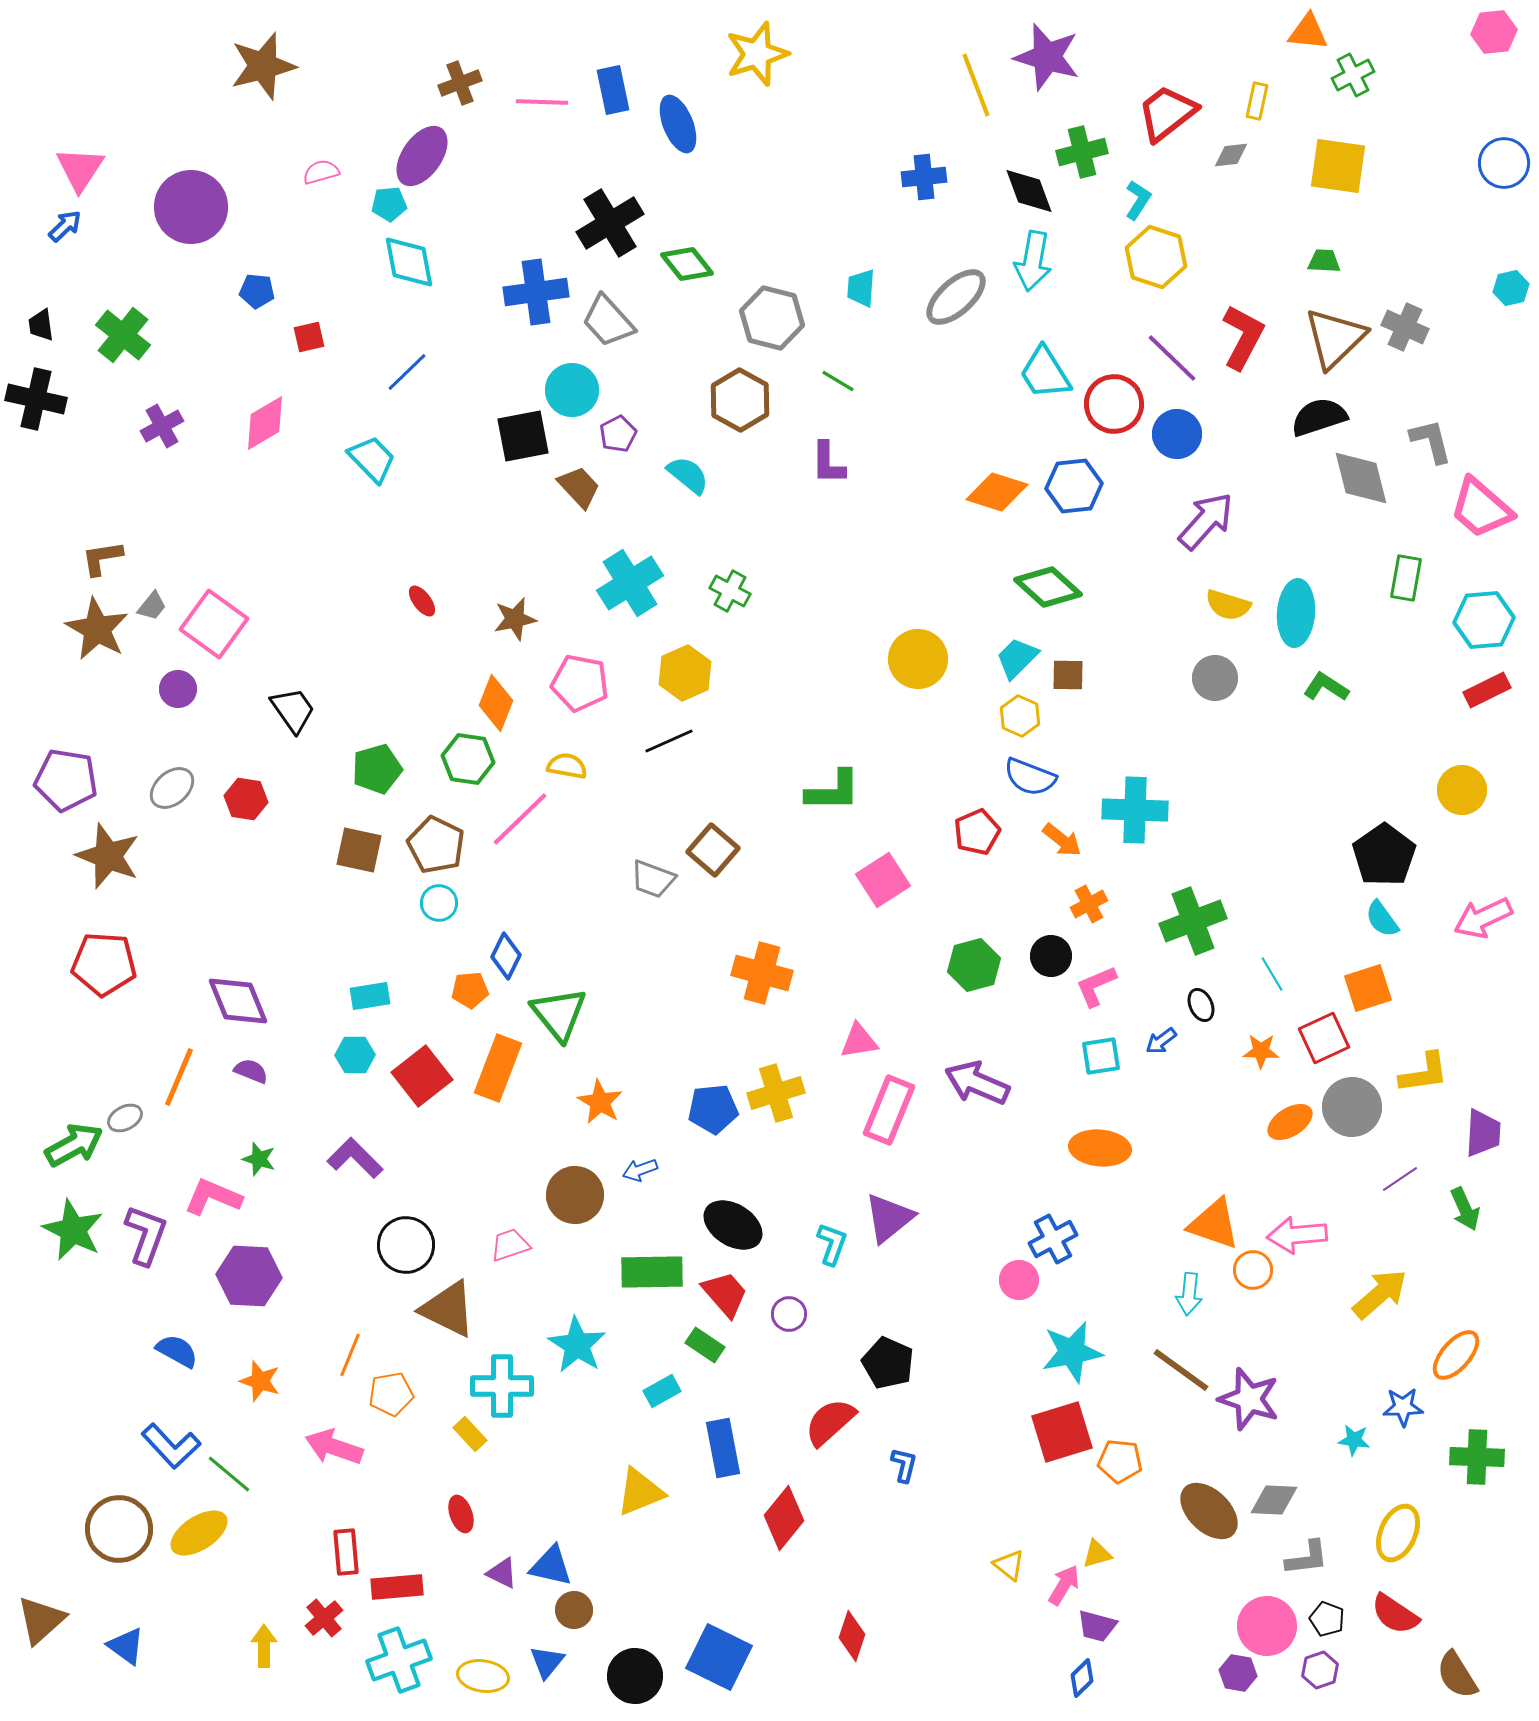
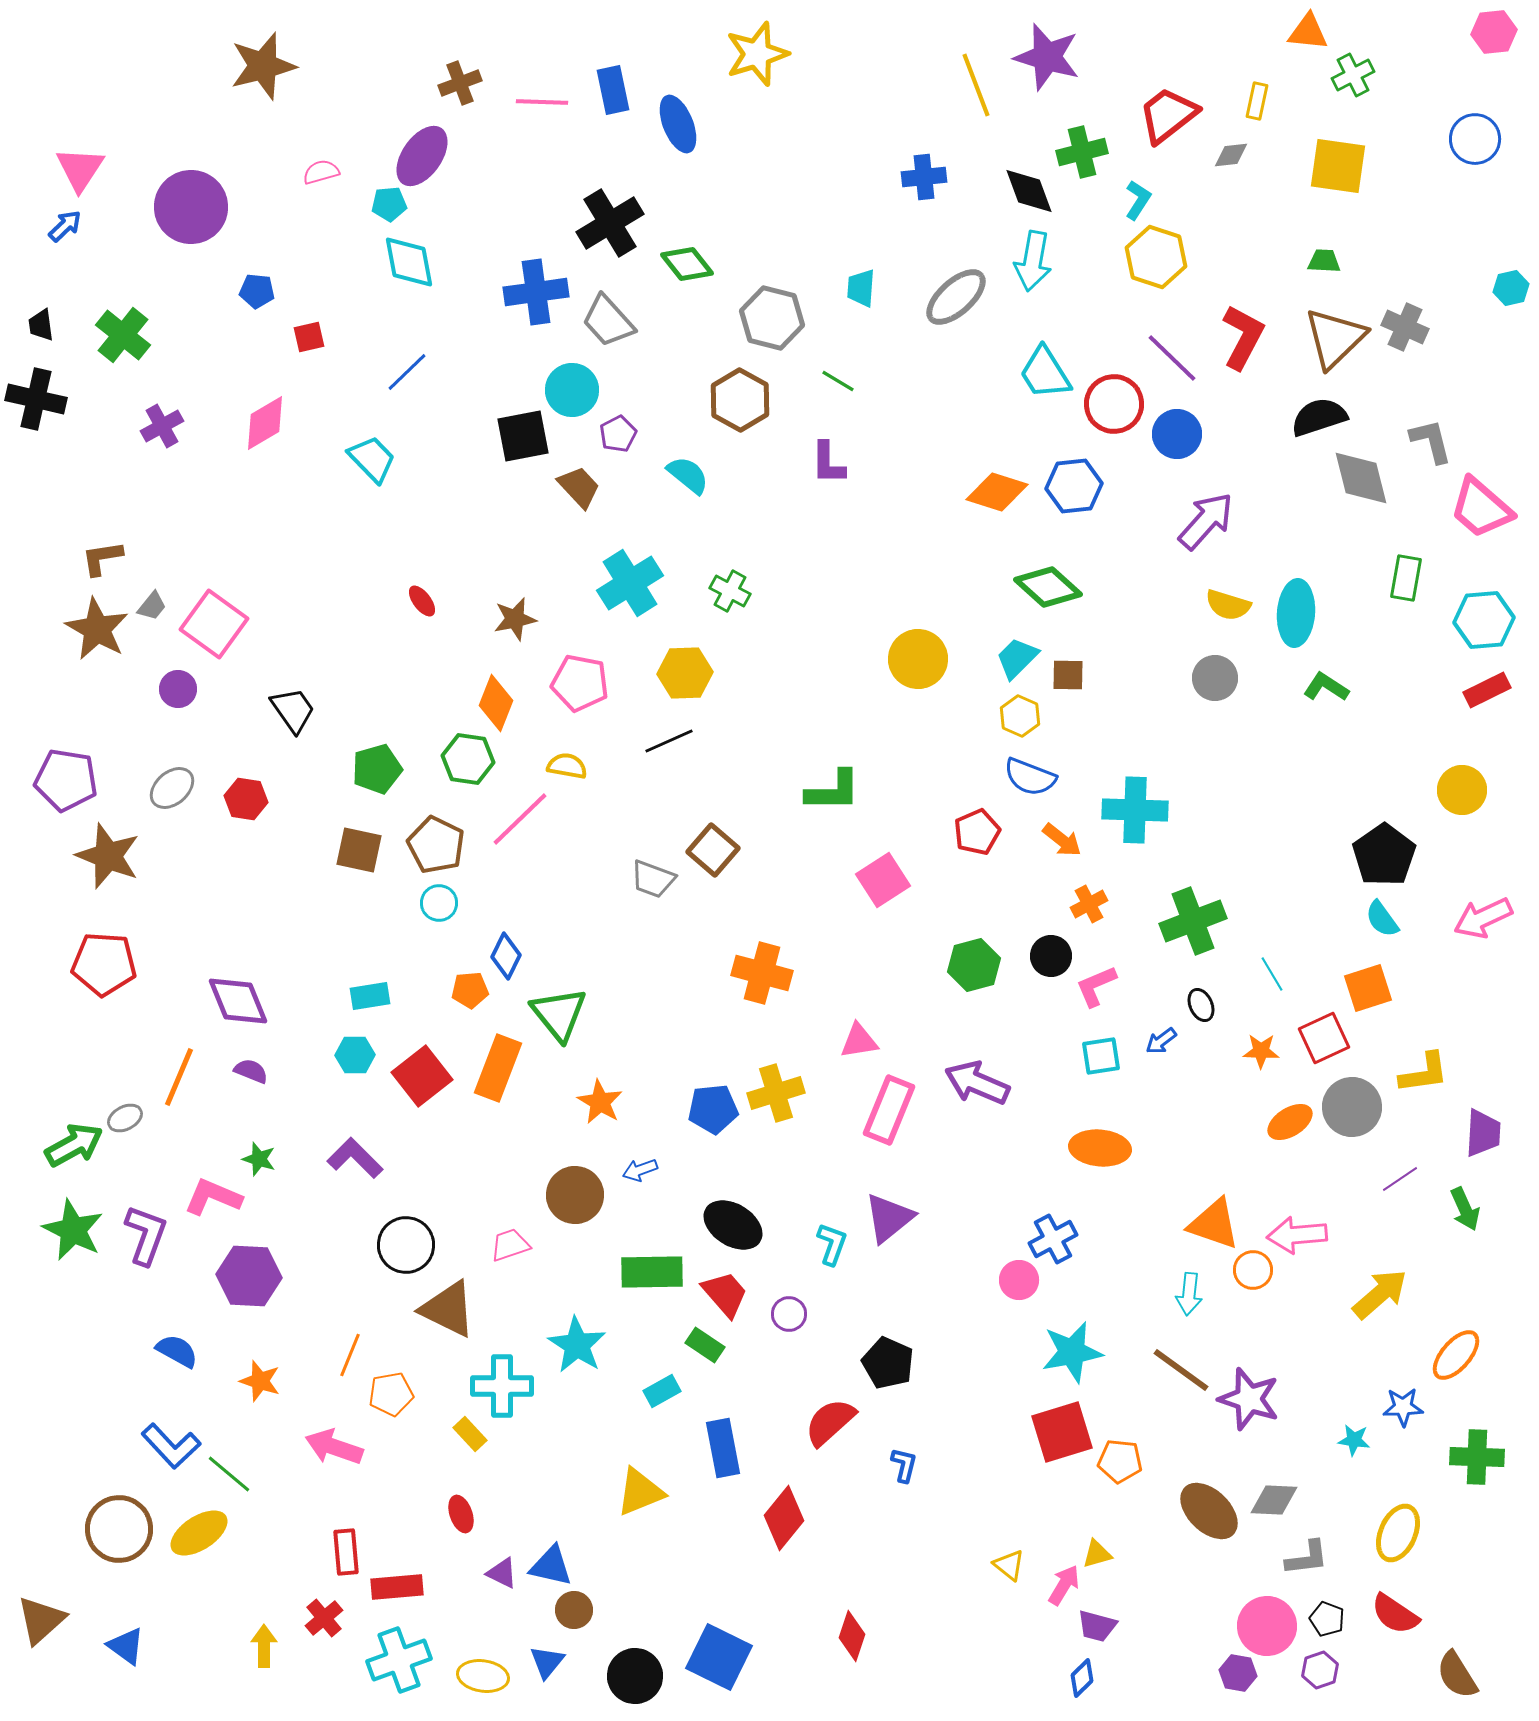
red trapezoid at (1167, 113): moved 1 px right, 2 px down
blue circle at (1504, 163): moved 29 px left, 24 px up
yellow hexagon at (685, 673): rotated 22 degrees clockwise
